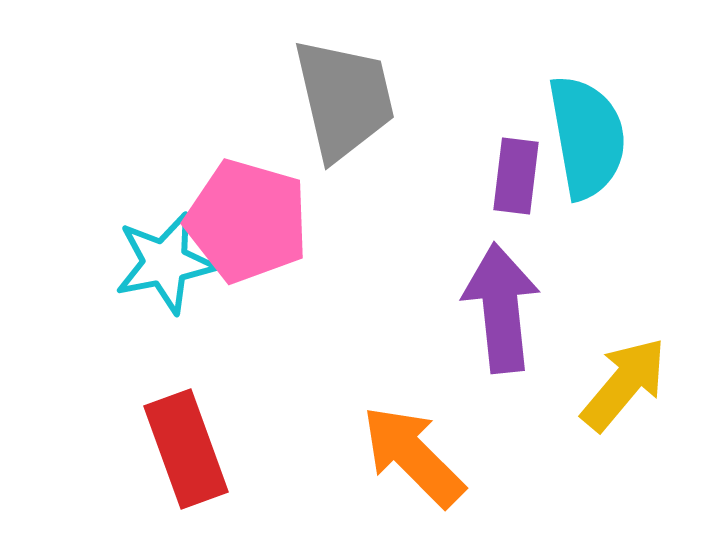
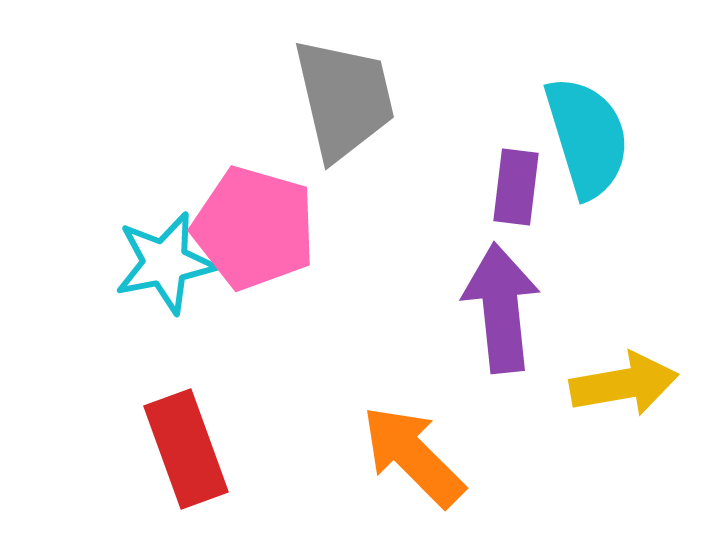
cyan semicircle: rotated 7 degrees counterclockwise
purple rectangle: moved 11 px down
pink pentagon: moved 7 px right, 7 px down
yellow arrow: rotated 40 degrees clockwise
